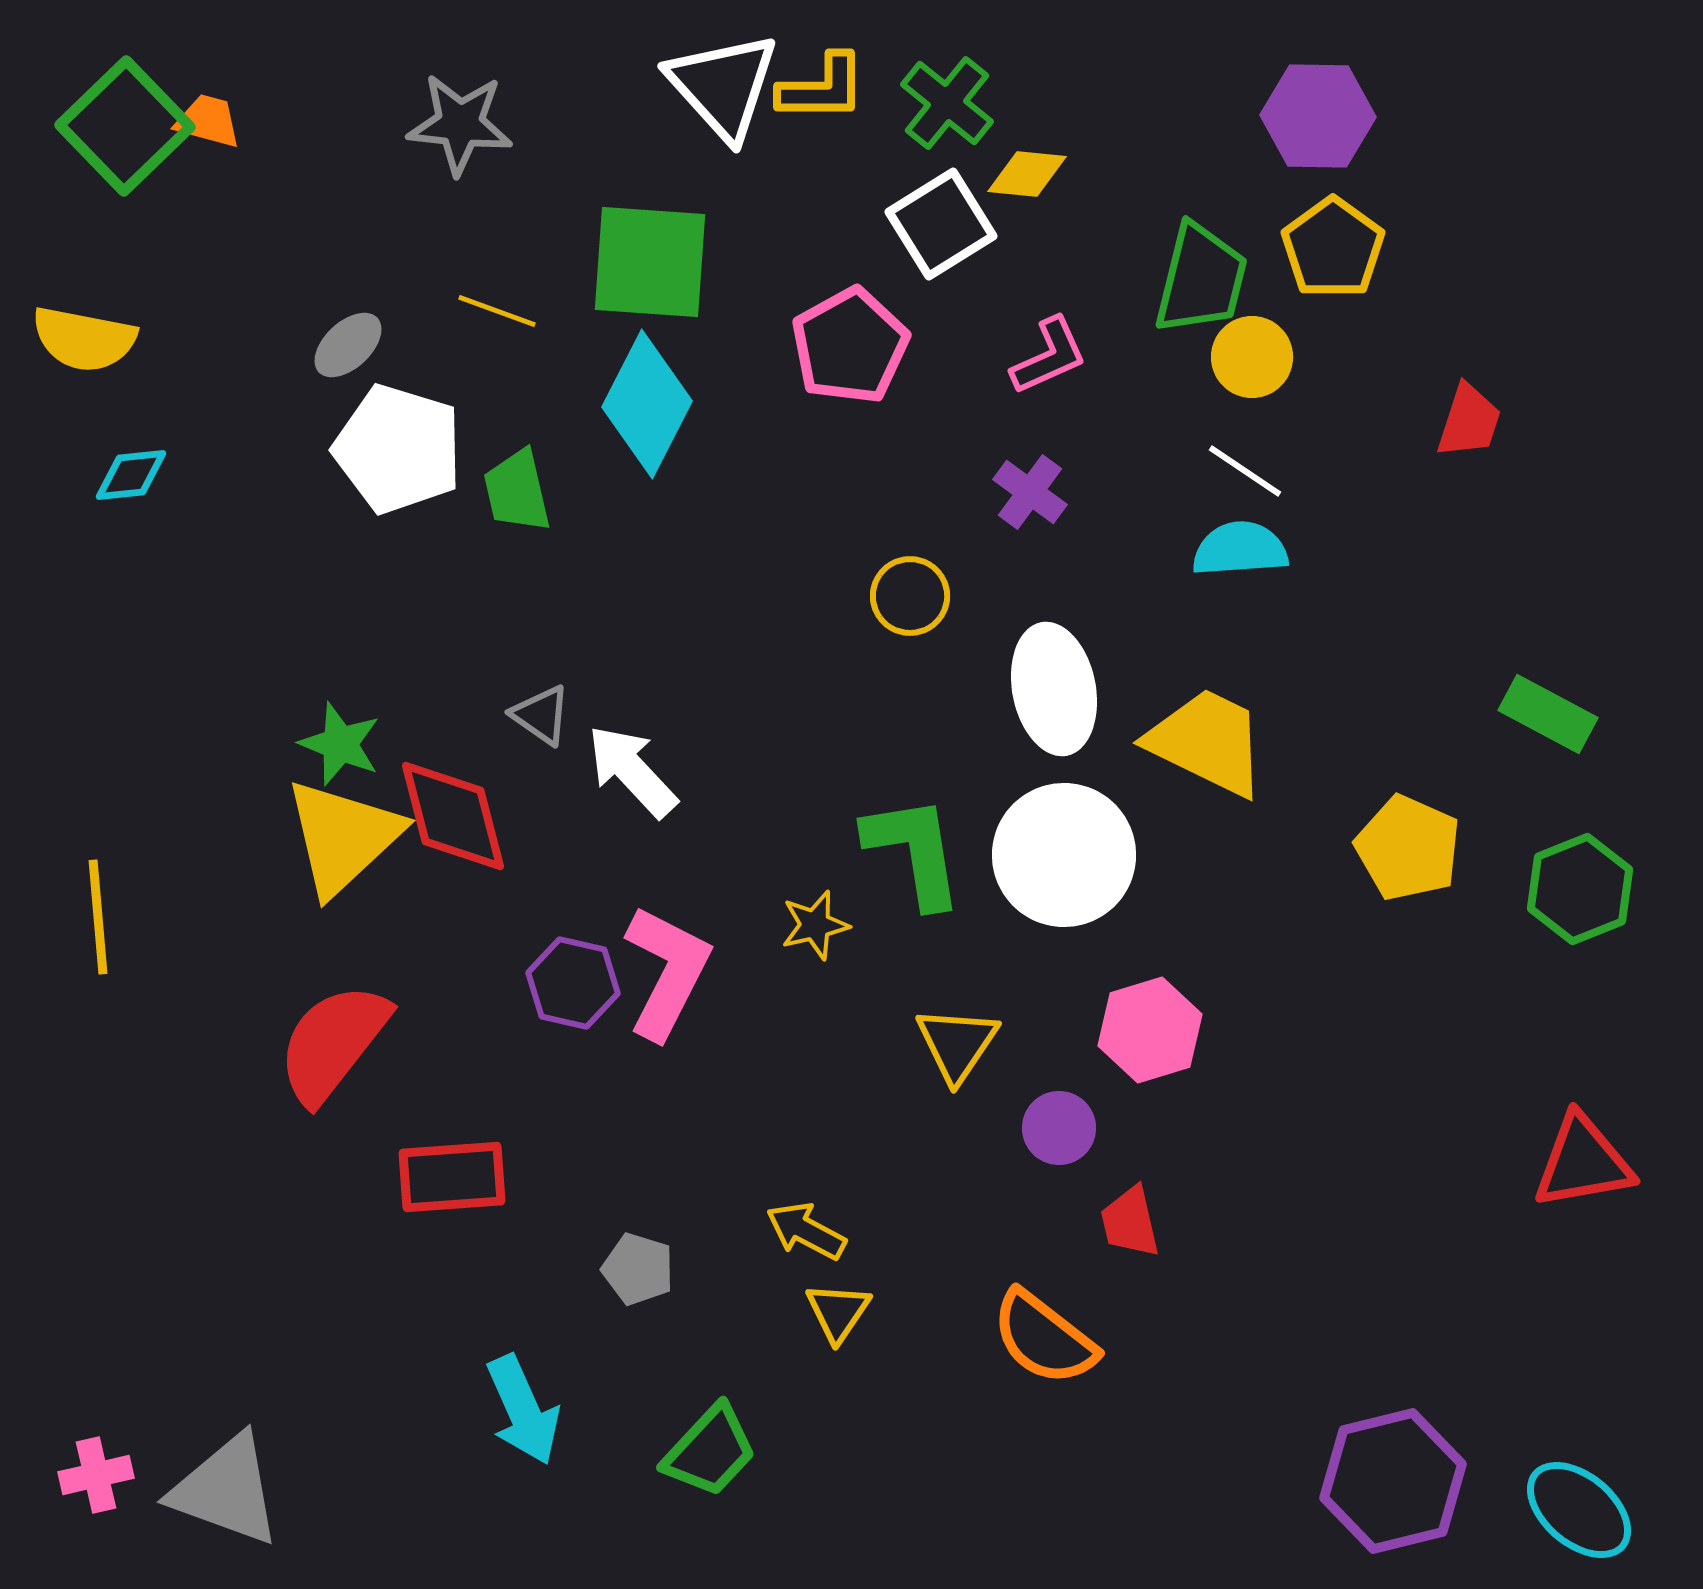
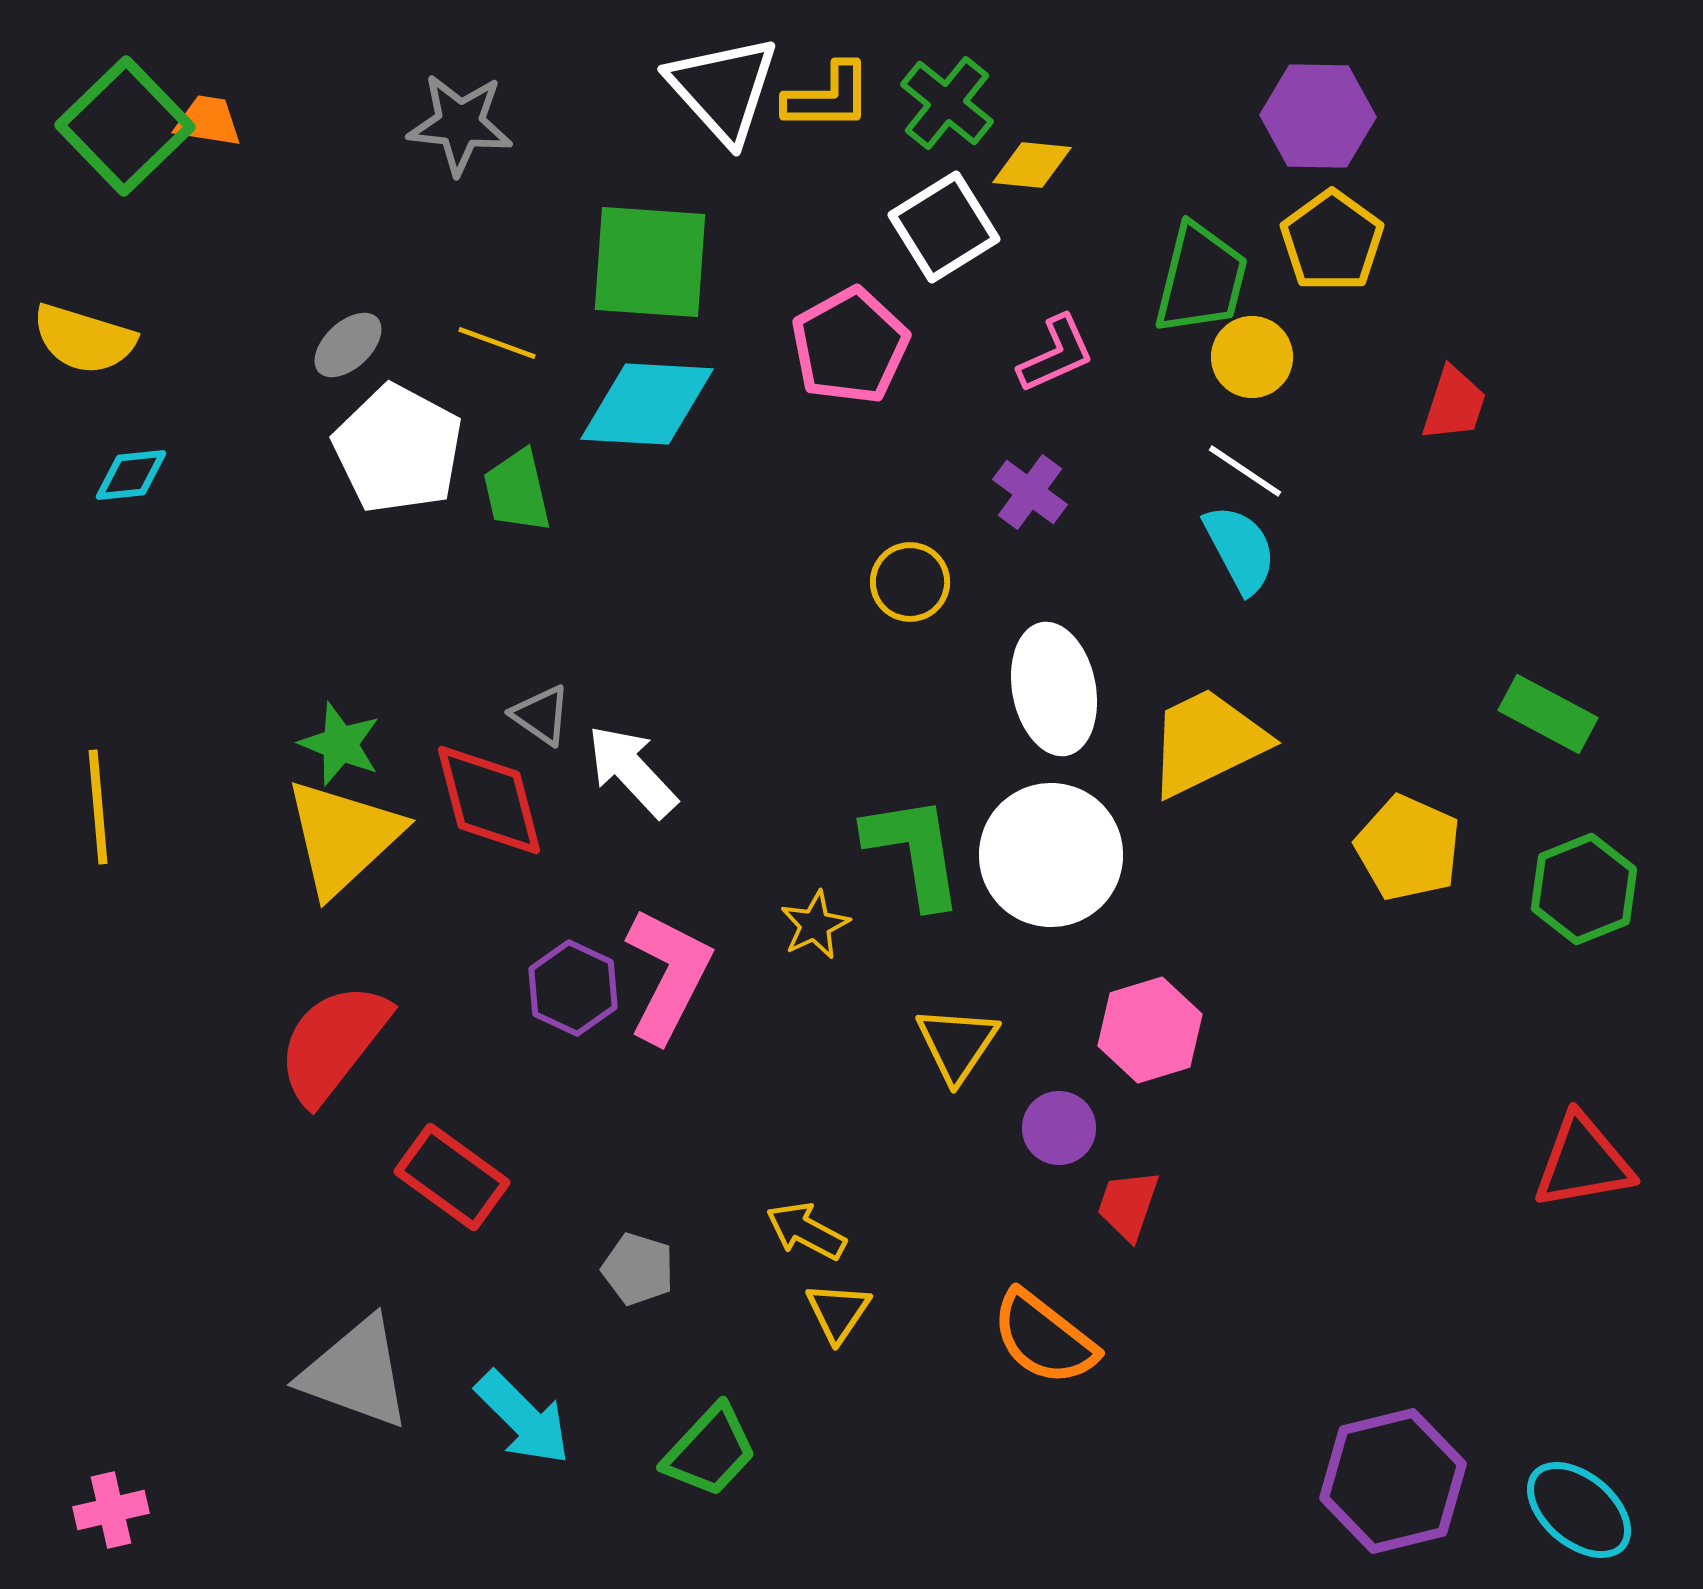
white triangle at (723, 86): moved 3 px down
yellow L-shape at (822, 88): moved 6 px right, 9 px down
orange trapezoid at (208, 121): rotated 6 degrees counterclockwise
yellow diamond at (1027, 174): moved 5 px right, 9 px up
white square at (941, 224): moved 3 px right, 3 px down
yellow pentagon at (1333, 248): moved 1 px left, 7 px up
yellow line at (497, 311): moved 32 px down
yellow semicircle at (84, 339): rotated 6 degrees clockwise
pink L-shape at (1049, 356): moved 7 px right, 2 px up
cyan diamond at (647, 404): rotated 66 degrees clockwise
red trapezoid at (1469, 421): moved 15 px left, 17 px up
white pentagon at (398, 449): rotated 11 degrees clockwise
cyan semicircle at (1240, 549): rotated 66 degrees clockwise
yellow circle at (910, 596): moved 14 px up
yellow trapezoid at (1207, 742): rotated 52 degrees counterclockwise
red diamond at (453, 816): moved 36 px right, 16 px up
white circle at (1064, 855): moved 13 px left
green hexagon at (1580, 889): moved 4 px right
yellow line at (98, 917): moved 110 px up
yellow star at (815, 925): rotated 12 degrees counterclockwise
pink L-shape at (667, 972): moved 1 px right, 3 px down
purple hexagon at (573, 983): moved 5 px down; rotated 12 degrees clockwise
red rectangle at (452, 1177): rotated 40 degrees clockwise
red trapezoid at (1130, 1222): moved 2 px left, 17 px up; rotated 32 degrees clockwise
cyan arrow at (523, 1410): moved 8 px down; rotated 21 degrees counterclockwise
pink cross at (96, 1475): moved 15 px right, 35 px down
gray triangle at (226, 1490): moved 130 px right, 117 px up
